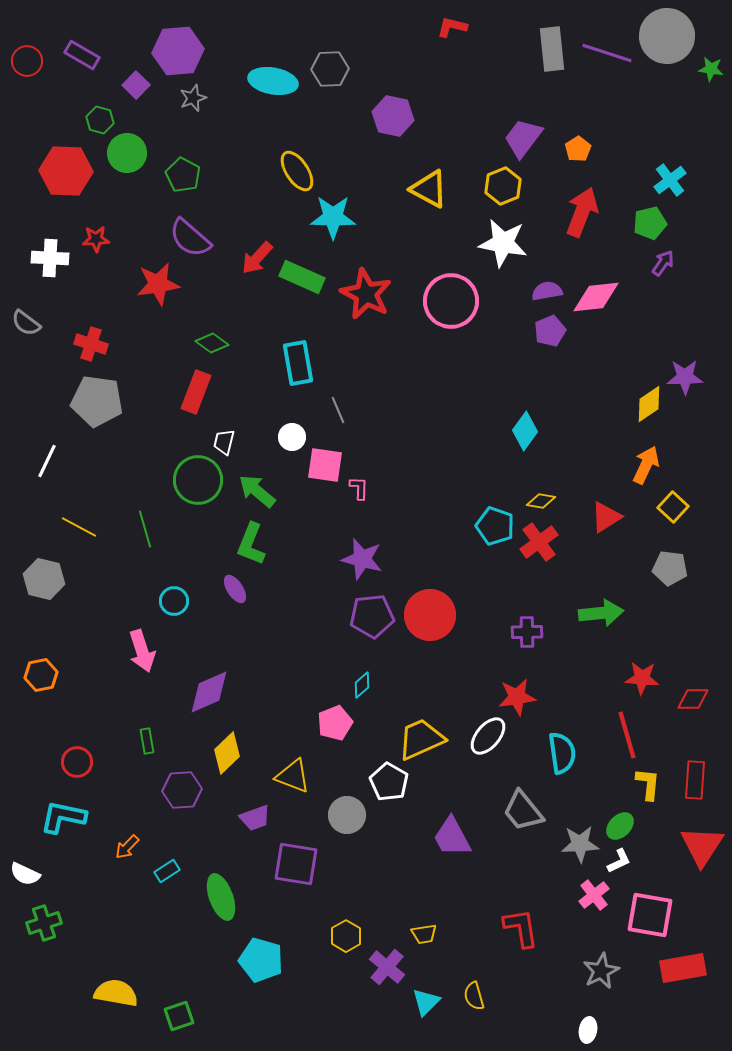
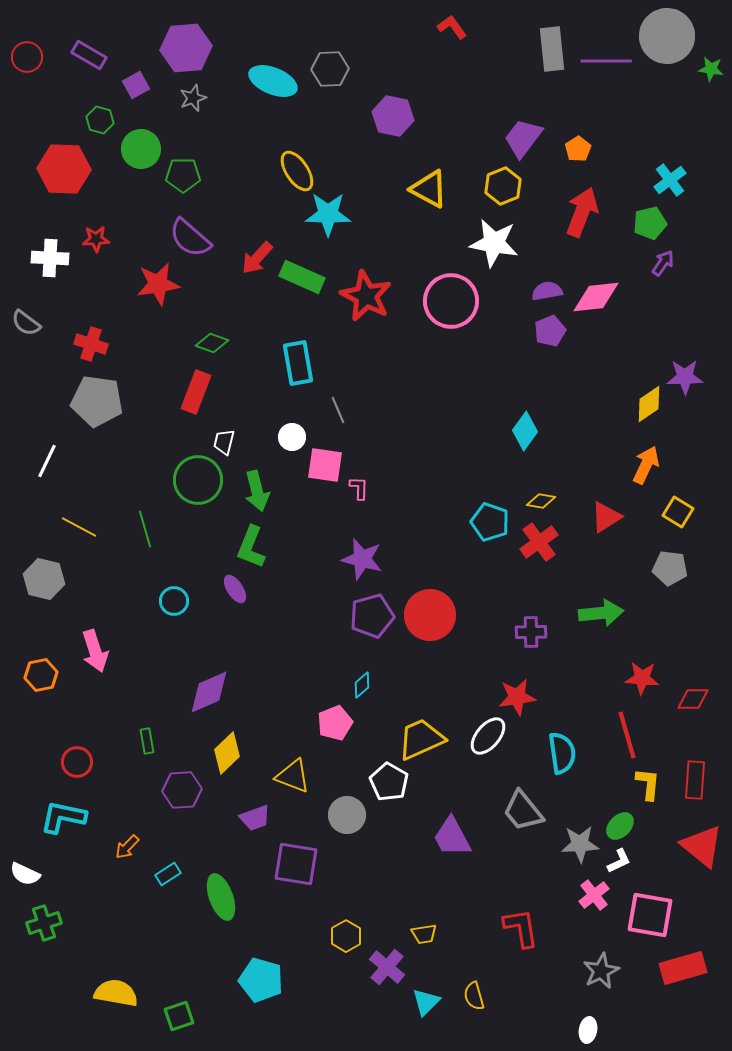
red L-shape at (452, 27): rotated 40 degrees clockwise
purple hexagon at (178, 51): moved 8 px right, 3 px up
purple line at (607, 53): moved 1 px left, 8 px down; rotated 18 degrees counterclockwise
purple rectangle at (82, 55): moved 7 px right
red circle at (27, 61): moved 4 px up
cyan ellipse at (273, 81): rotated 12 degrees clockwise
purple square at (136, 85): rotated 16 degrees clockwise
green circle at (127, 153): moved 14 px right, 4 px up
red hexagon at (66, 171): moved 2 px left, 2 px up
green pentagon at (183, 175): rotated 28 degrees counterclockwise
cyan star at (333, 217): moved 5 px left, 3 px up
white star at (503, 243): moved 9 px left
red star at (366, 294): moved 2 px down
green diamond at (212, 343): rotated 16 degrees counterclockwise
green arrow at (257, 491): rotated 144 degrees counterclockwise
yellow square at (673, 507): moved 5 px right, 5 px down; rotated 12 degrees counterclockwise
cyan pentagon at (495, 526): moved 5 px left, 4 px up
green L-shape at (251, 544): moved 3 px down
purple pentagon at (372, 616): rotated 9 degrees counterclockwise
purple cross at (527, 632): moved 4 px right
pink arrow at (142, 651): moved 47 px left
red triangle at (702, 846): rotated 24 degrees counterclockwise
cyan rectangle at (167, 871): moved 1 px right, 3 px down
cyan pentagon at (261, 960): moved 20 px down
red rectangle at (683, 968): rotated 6 degrees counterclockwise
